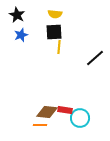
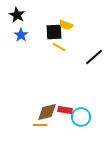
yellow semicircle: moved 11 px right, 11 px down; rotated 16 degrees clockwise
blue star: rotated 16 degrees counterclockwise
yellow line: rotated 64 degrees counterclockwise
black line: moved 1 px left, 1 px up
brown diamond: rotated 20 degrees counterclockwise
cyan circle: moved 1 px right, 1 px up
